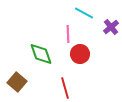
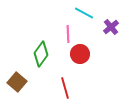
green diamond: rotated 55 degrees clockwise
